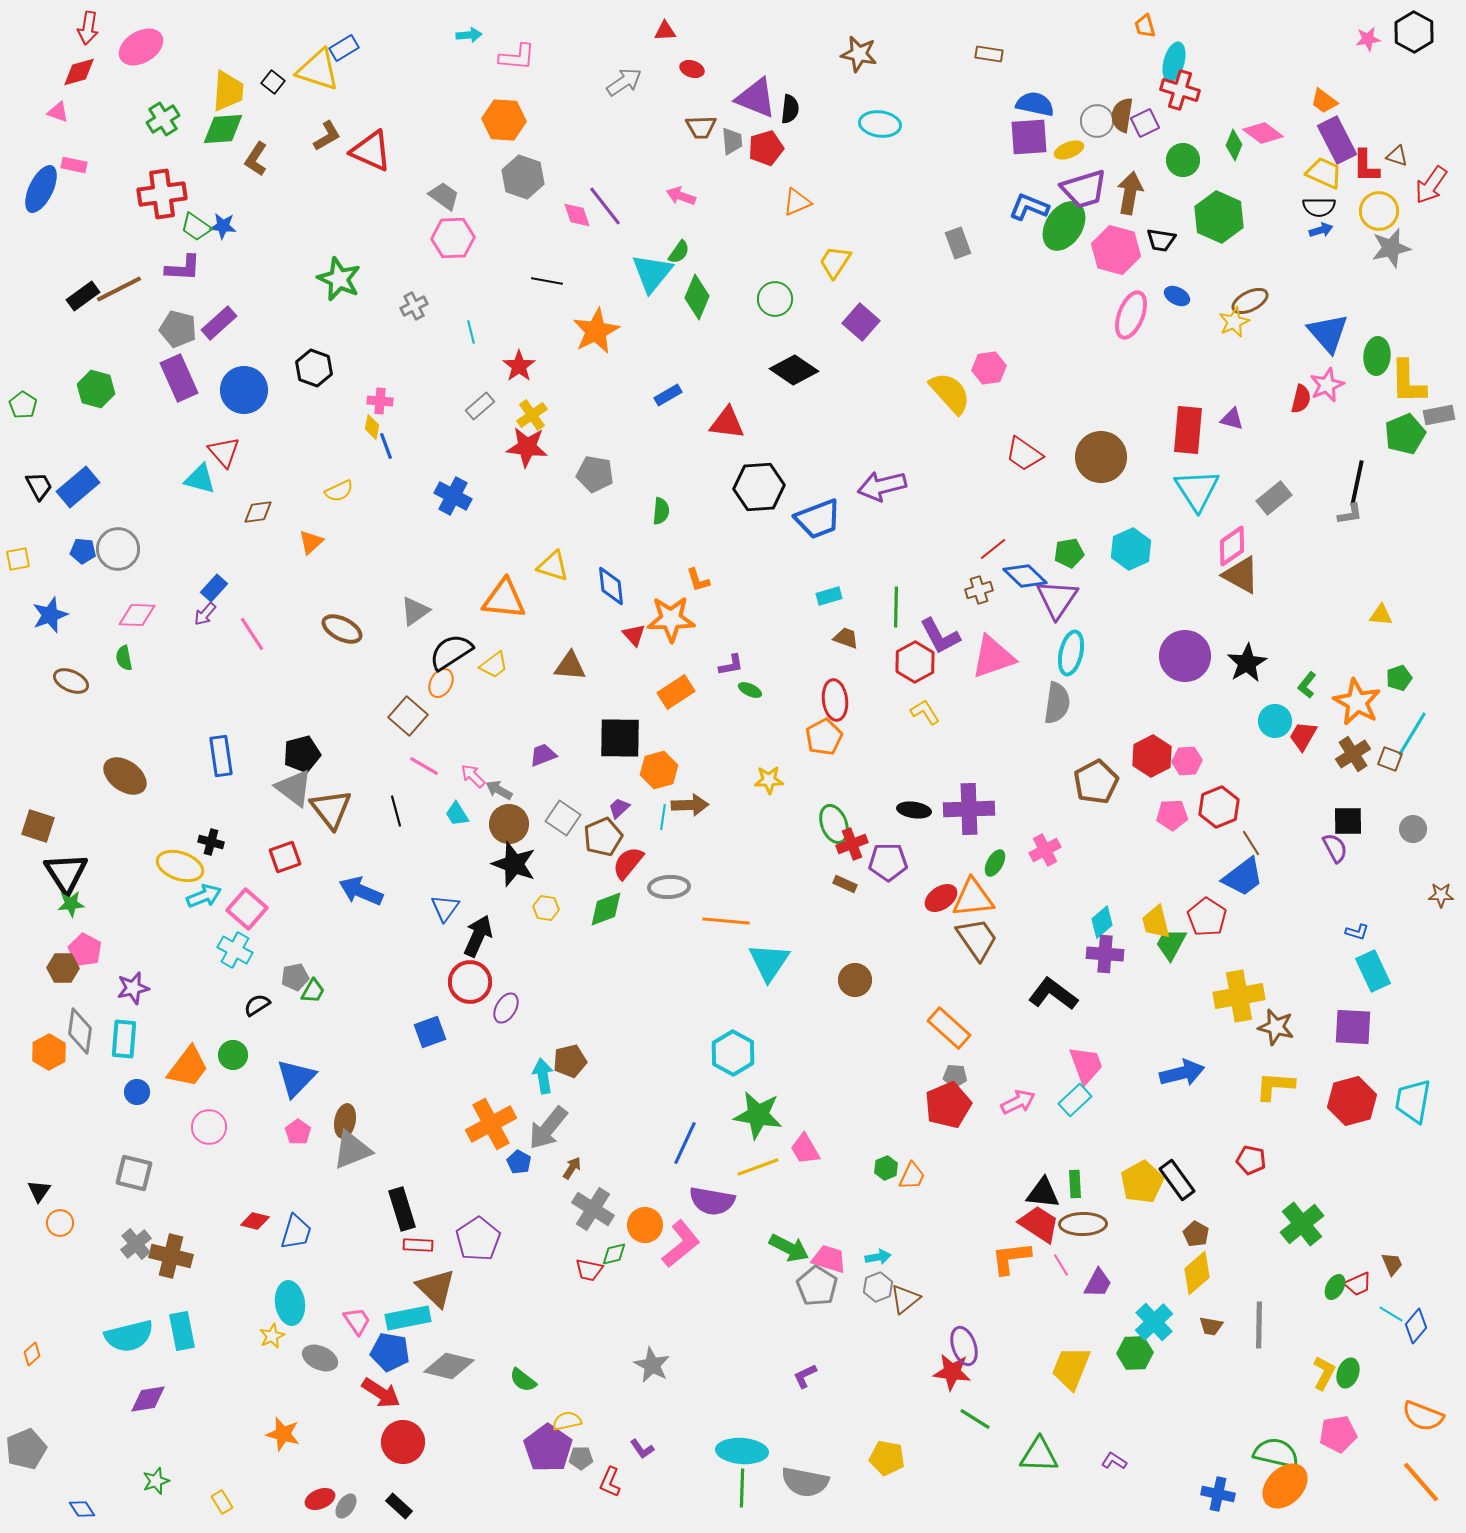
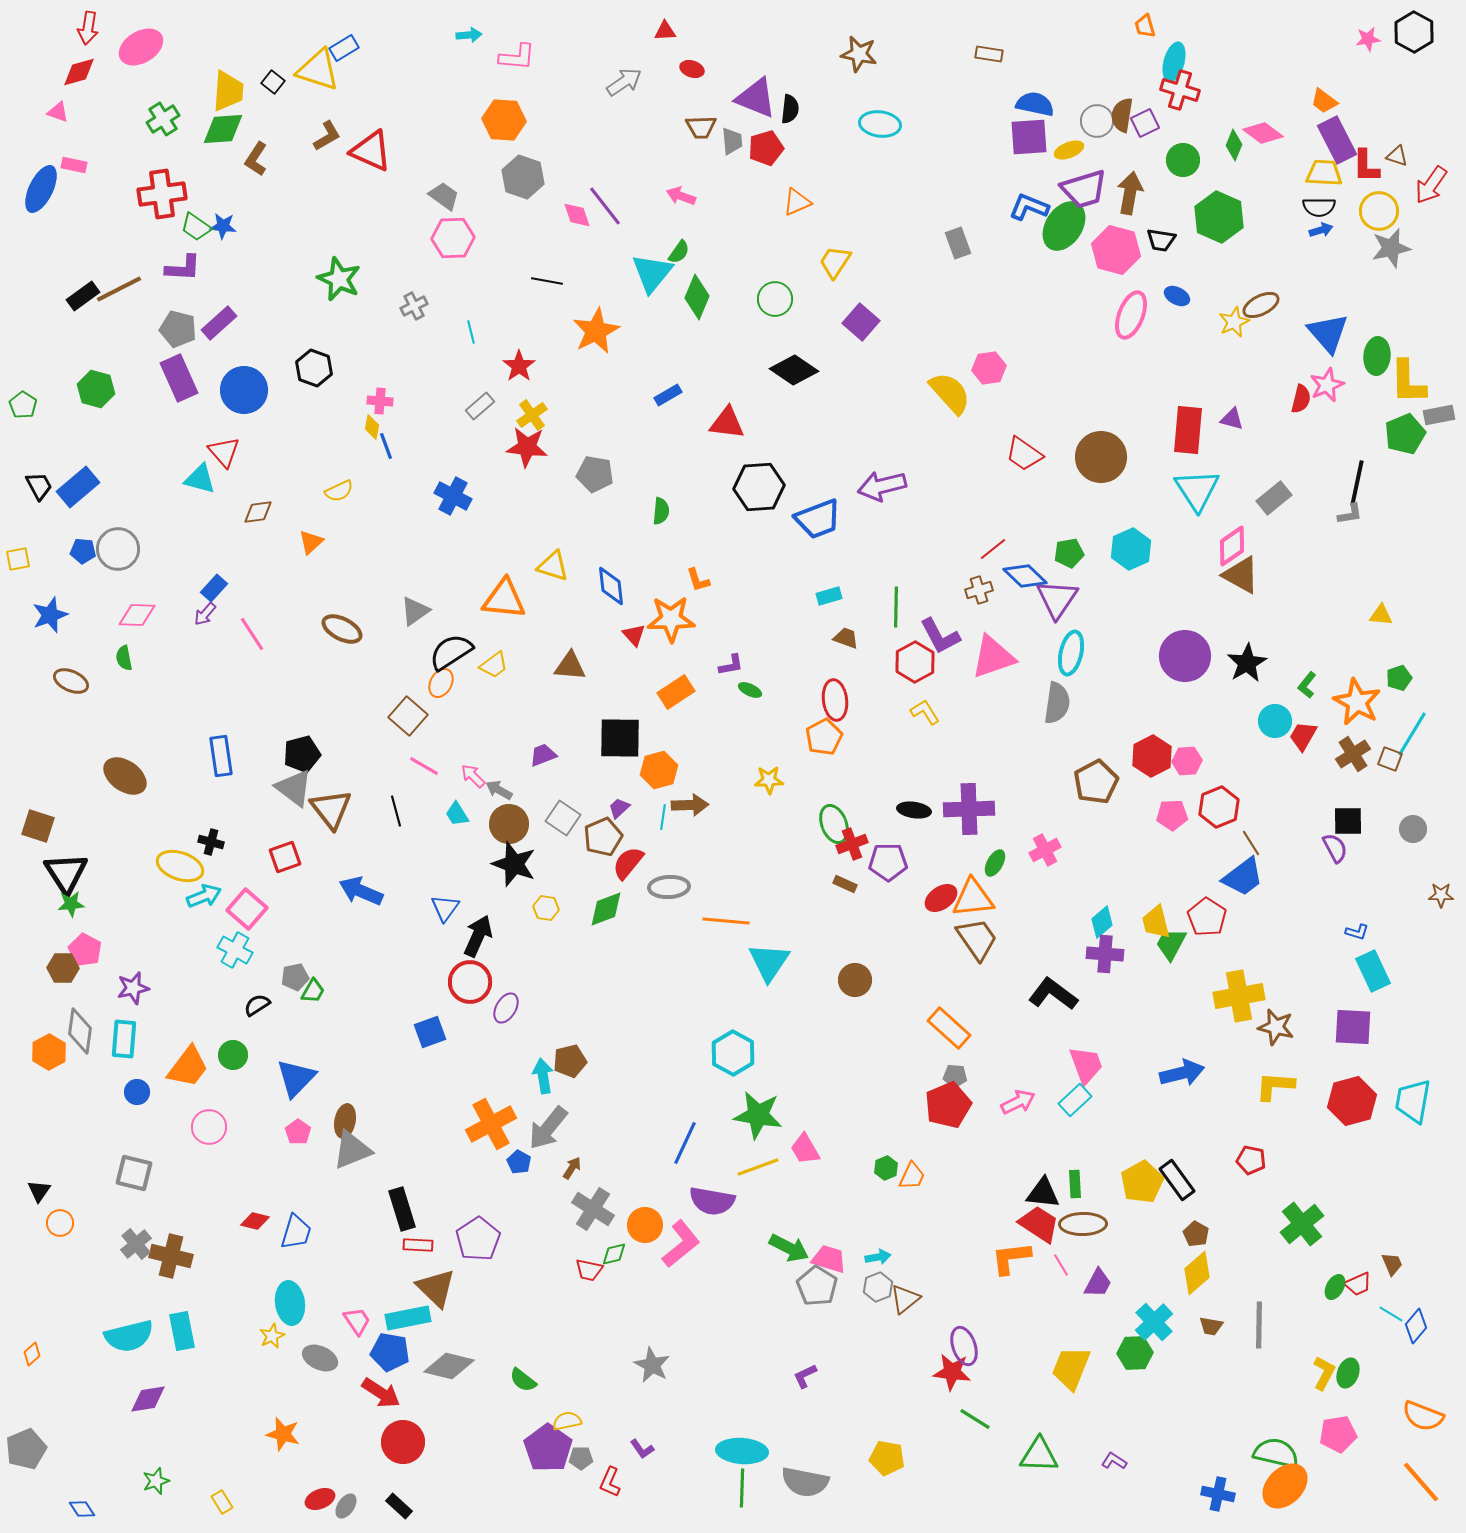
yellow trapezoid at (1324, 173): rotated 21 degrees counterclockwise
brown ellipse at (1250, 301): moved 11 px right, 4 px down
